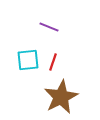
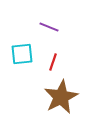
cyan square: moved 6 px left, 6 px up
